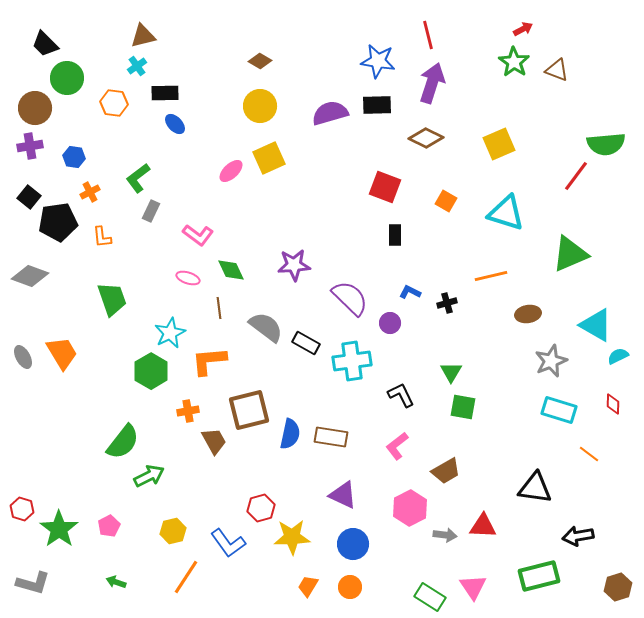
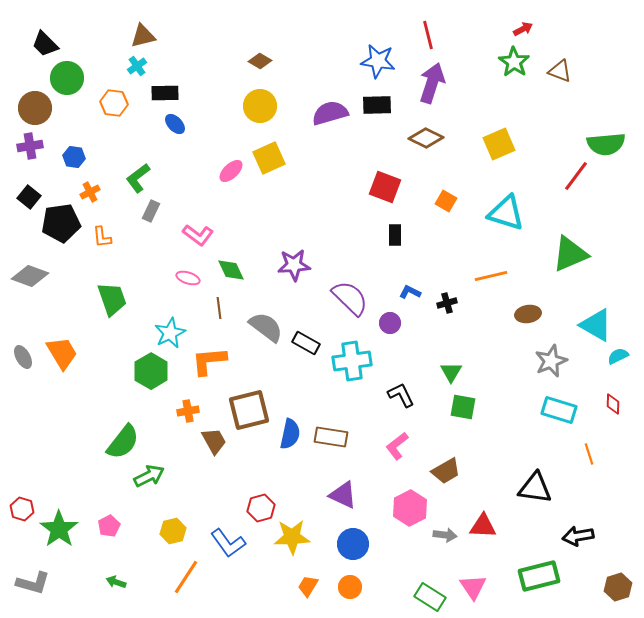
brown triangle at (557, 70): moved 3 px right, 1 px down
black pentagon at (58, 222): moved 3 px right, 1 px down
orange line at (589, 454): rotated 35 degrees clockwise
